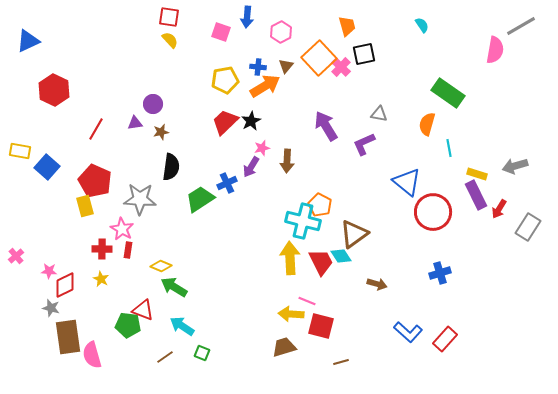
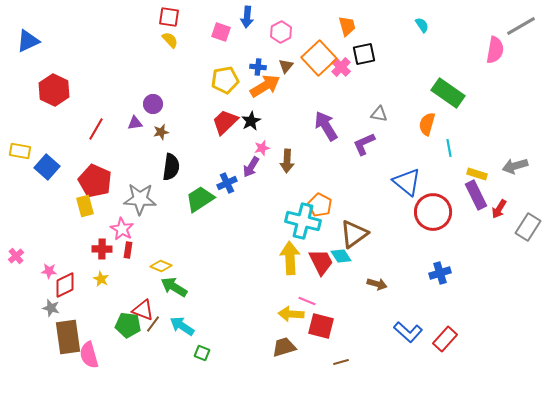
pink semicircle at (92, 355): moved 3 px left
brown line at (165, 357): moved 12 px left, 33 px up; rotated 18 degrees counterclockwise
